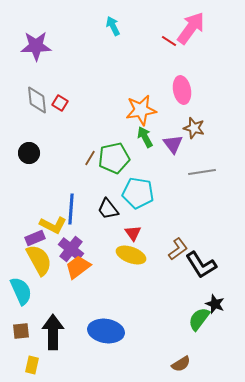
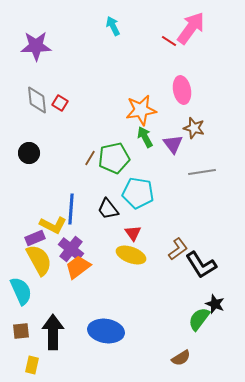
brown semicircle: moved 6 px up
